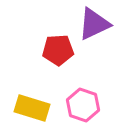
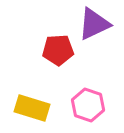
pink hexagon: moved 5 px right
